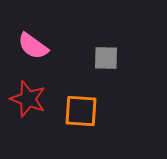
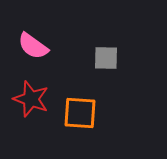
red star: moved 3 px right
orange square: moved 1 px left, 2 px down
